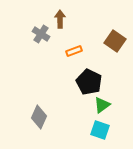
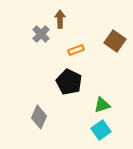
gray cross: rotated 12 degrees clockwise
orange rectangle: moved 2 px right, 1 px up
black pentagon: moved 20 px left
green triangle: rotated 18 degrees clockwise
cyan square: moved 1 px right; rotated 36 degrees clockwise
